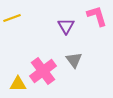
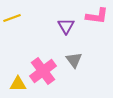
pink L-shape: rotated 115 degrees clockwise
